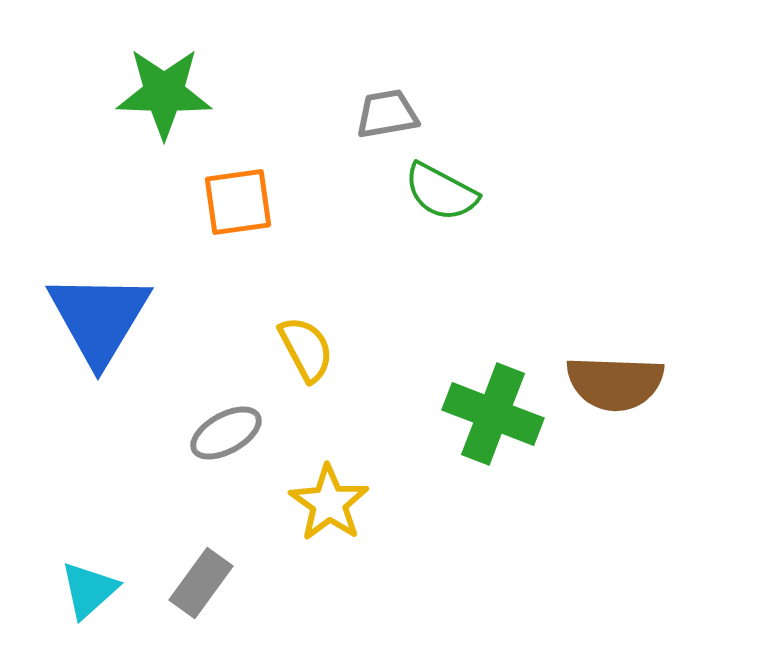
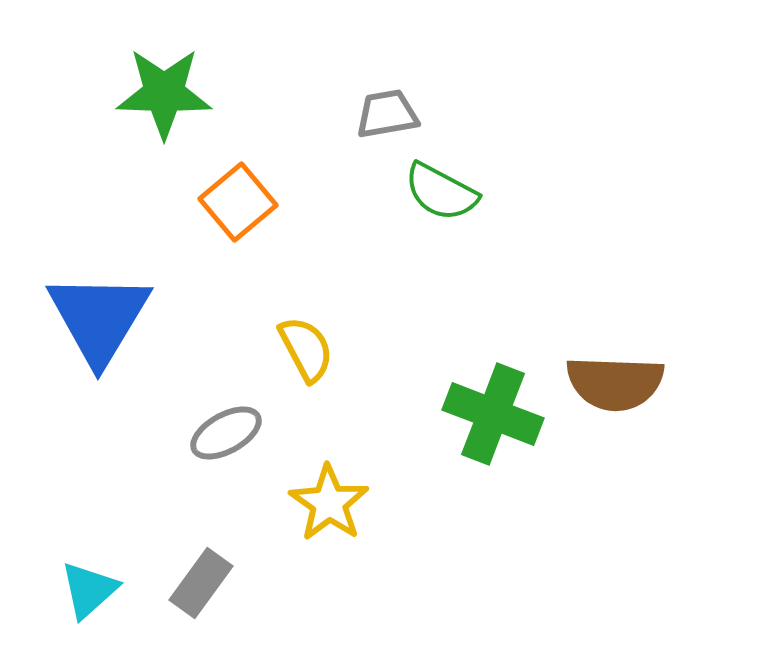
orange square: rotated 32 degrees counterclockwise
